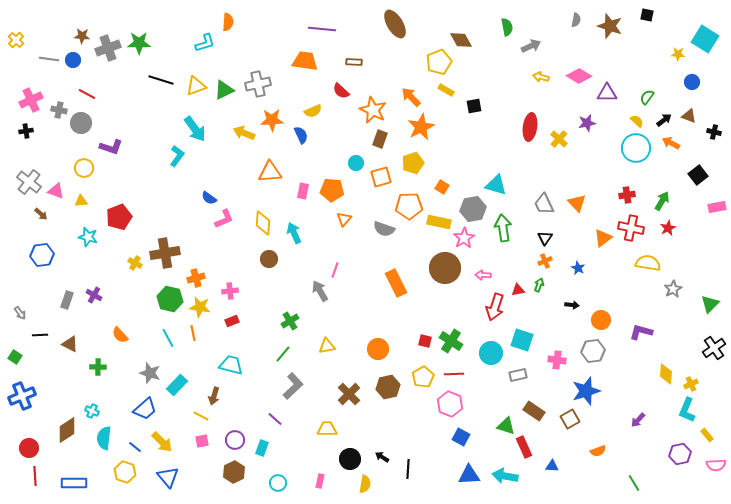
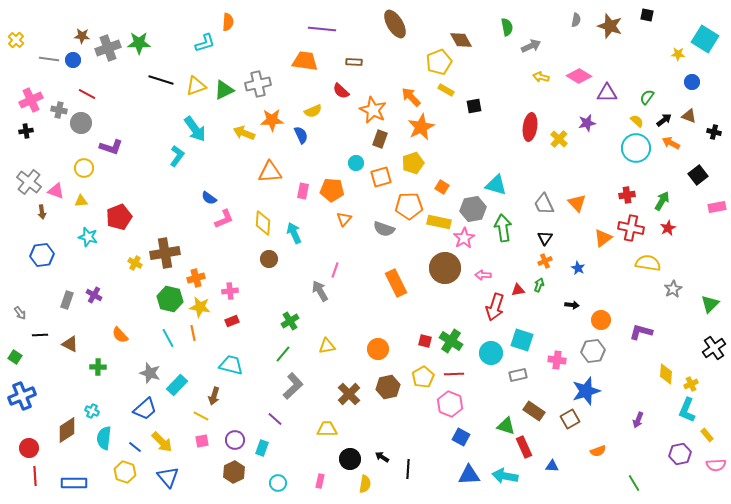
brown arrow at (41, 214): moved 1 px right, 2 px up; rotated 40 degrees clockwise
purple arrow at (638, 420): rotated 21 degrees counterclockwise
